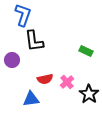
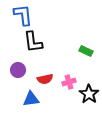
blue L-shape: rotated 25 degrees counterclockwise
black L-shape: moved 1 px left, 1 px down
purple circle: moved 6 px right, 10 px down
pink cross: moved 2 px right; rotated 24 degrees clockwise
